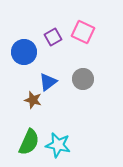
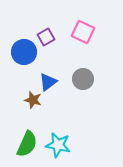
purple square: moved 7 px left
green semicircle: moved 2 px left, 2 px down
